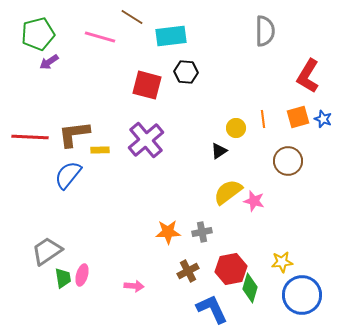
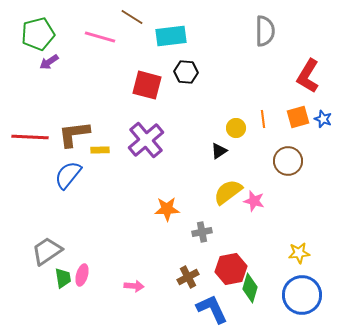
orange star: moved 1 px left, 23 px up
yellow star: moved 17 px right, 9 px up
brown cross: moved 6 px down
